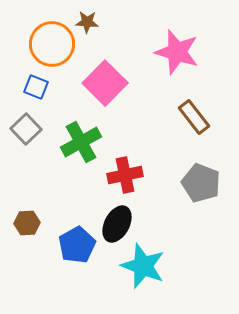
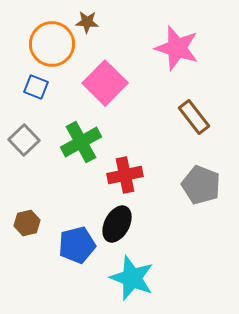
pink star: moved 4 px up
gray square: moved 2 px left, 11 px down
gray pentagon: moved 2 px down
brown hexagon: rotated 10 degrees counterclockwise
blue pentagon: rotated 15 degrees clockwise
cyan star: moved 11 px left, 12 px down
